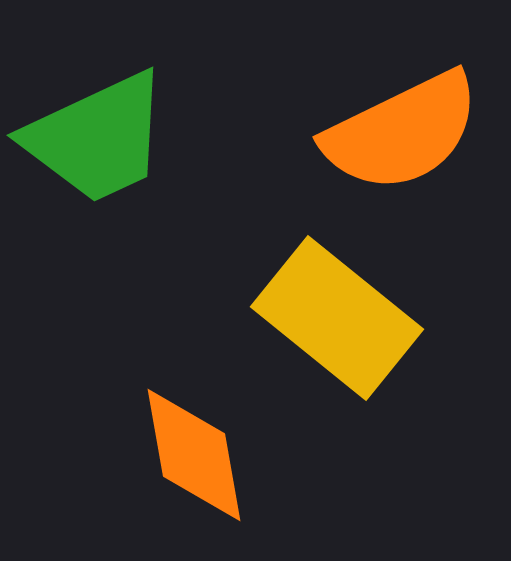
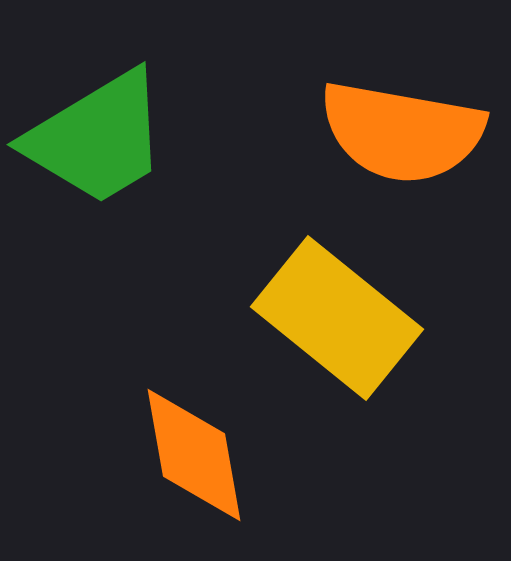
orange semicircle: rotated 36 degrees clockwise
green trapezoid: rotated 6 degrees counterclockwise
